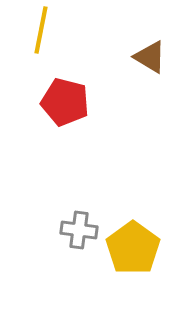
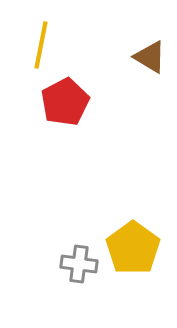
yellow line: moved 15 px down
red pentagon: rotated 30 degrees clockwise
gray cross: moved 34 px down
